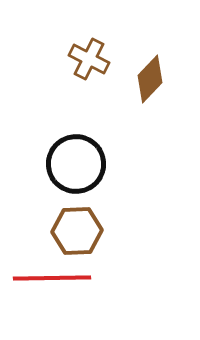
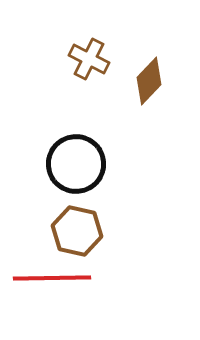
brown diamond: moved 1 px left, 2 px down
brown hexagon: rotated 15 degrees clockwise
